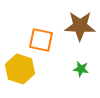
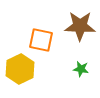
yellow hexagon: rotated 16 degrees clockwise
